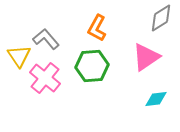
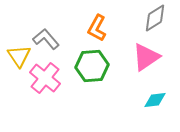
gray diamond: moved 6 px left
cyan diamond: moved 1 px left, 1 px down
